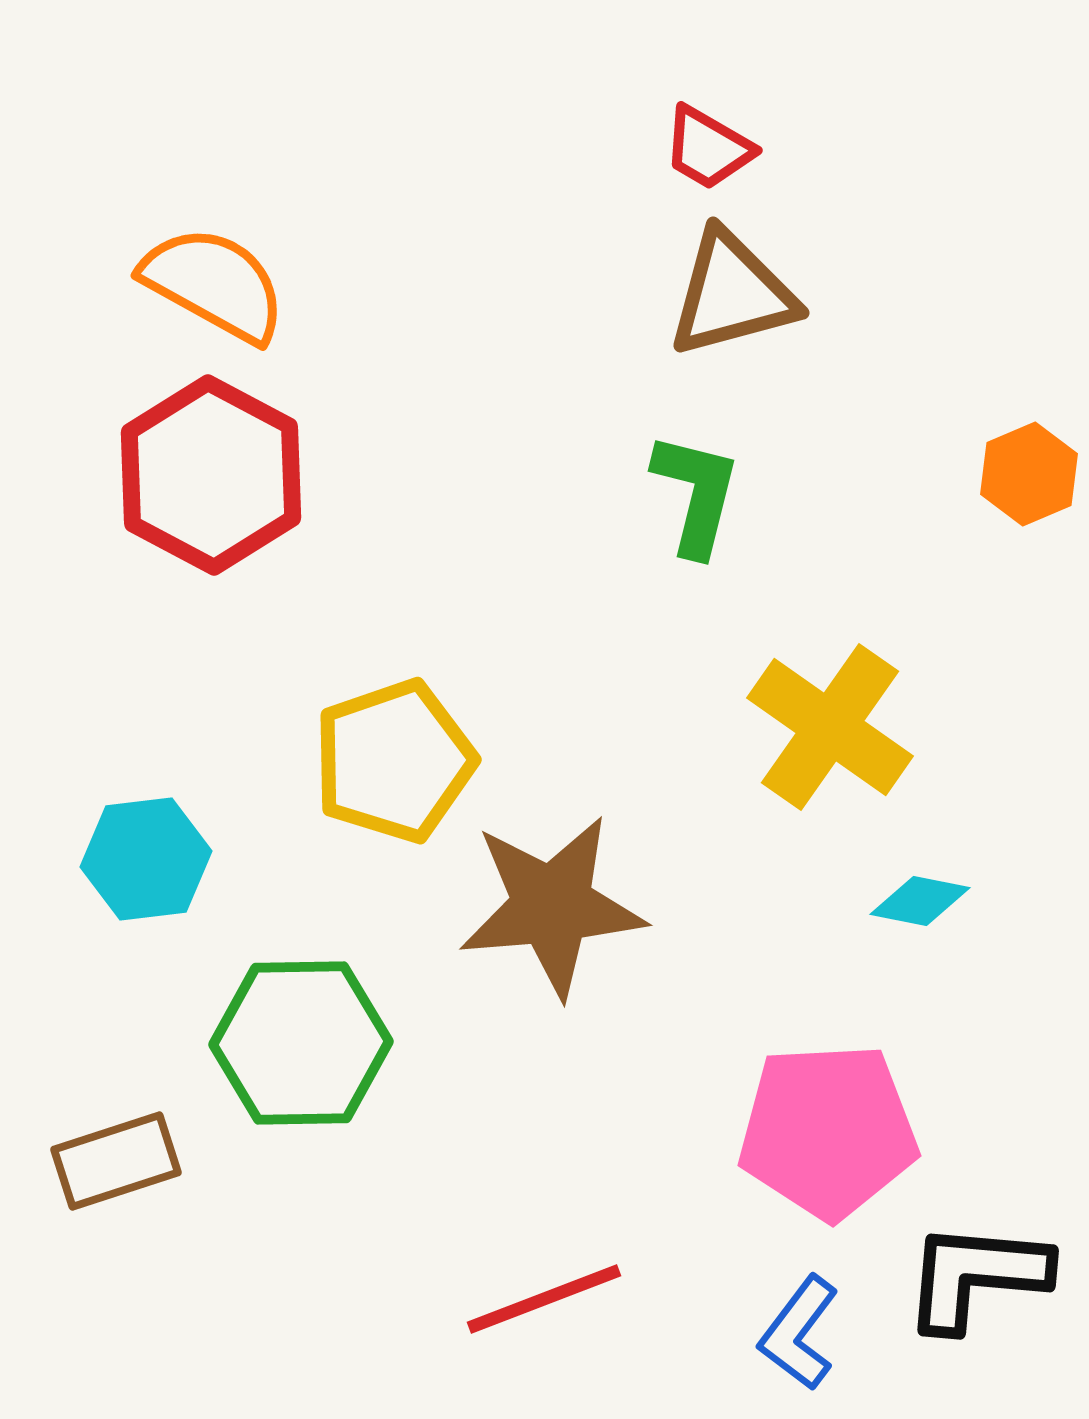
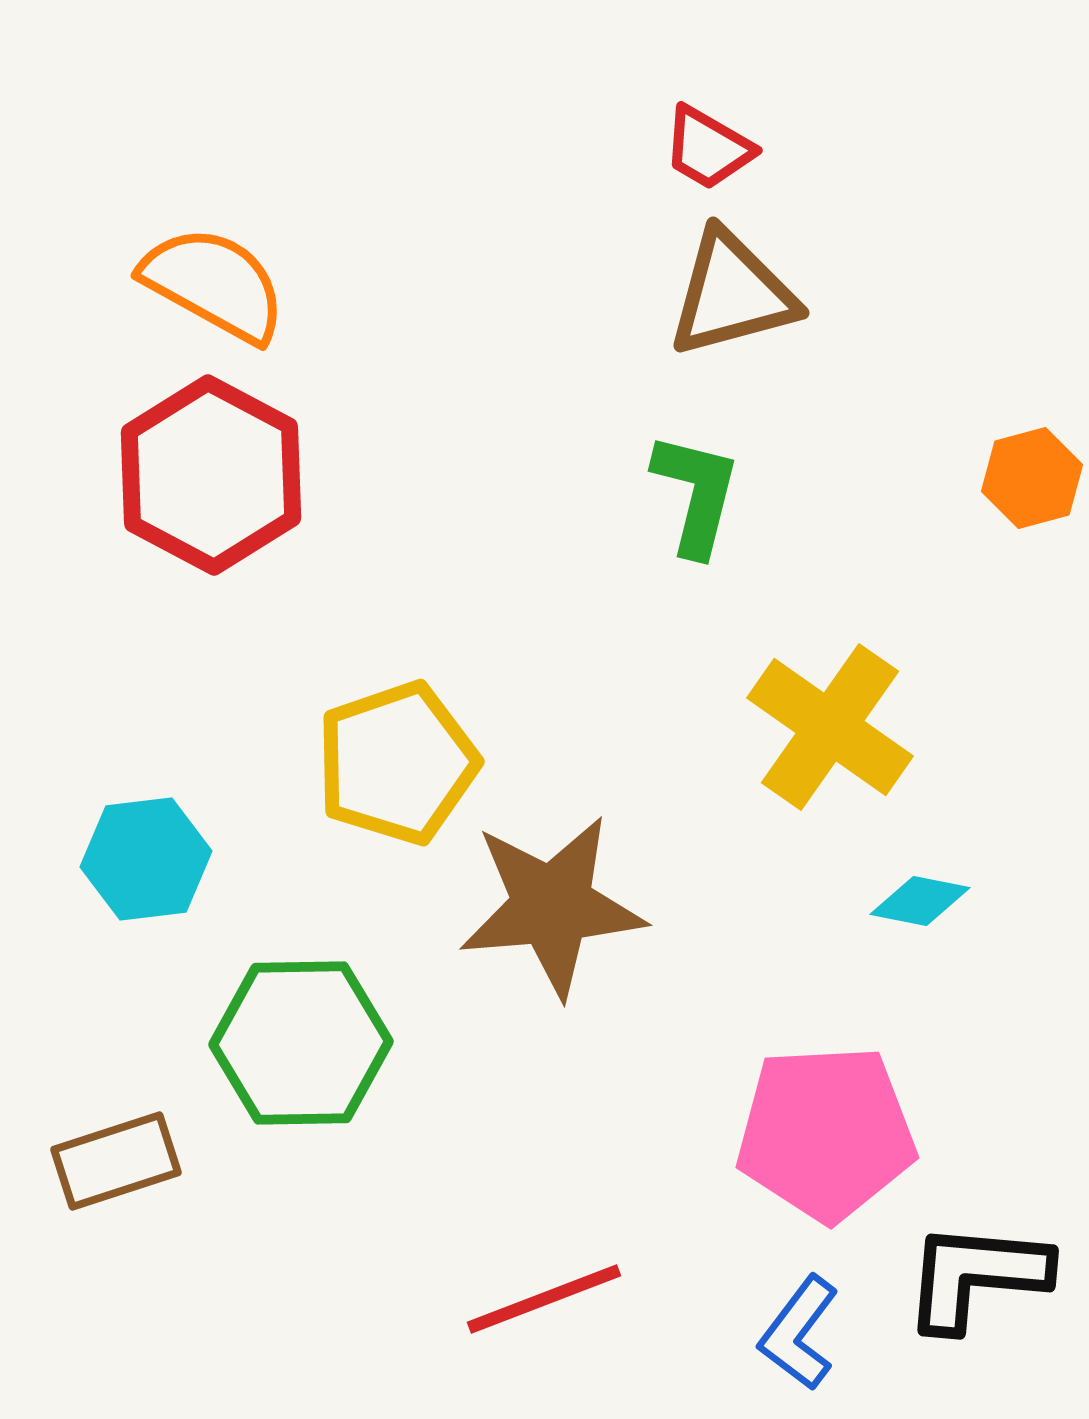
orange hexagon: moved 3 px right, 4 px down; rotated 8 degrees clockwise
yellow pentagon: moved 3 px right, 2 px down
pink pentagon: moved 2 px left, 2 px down
